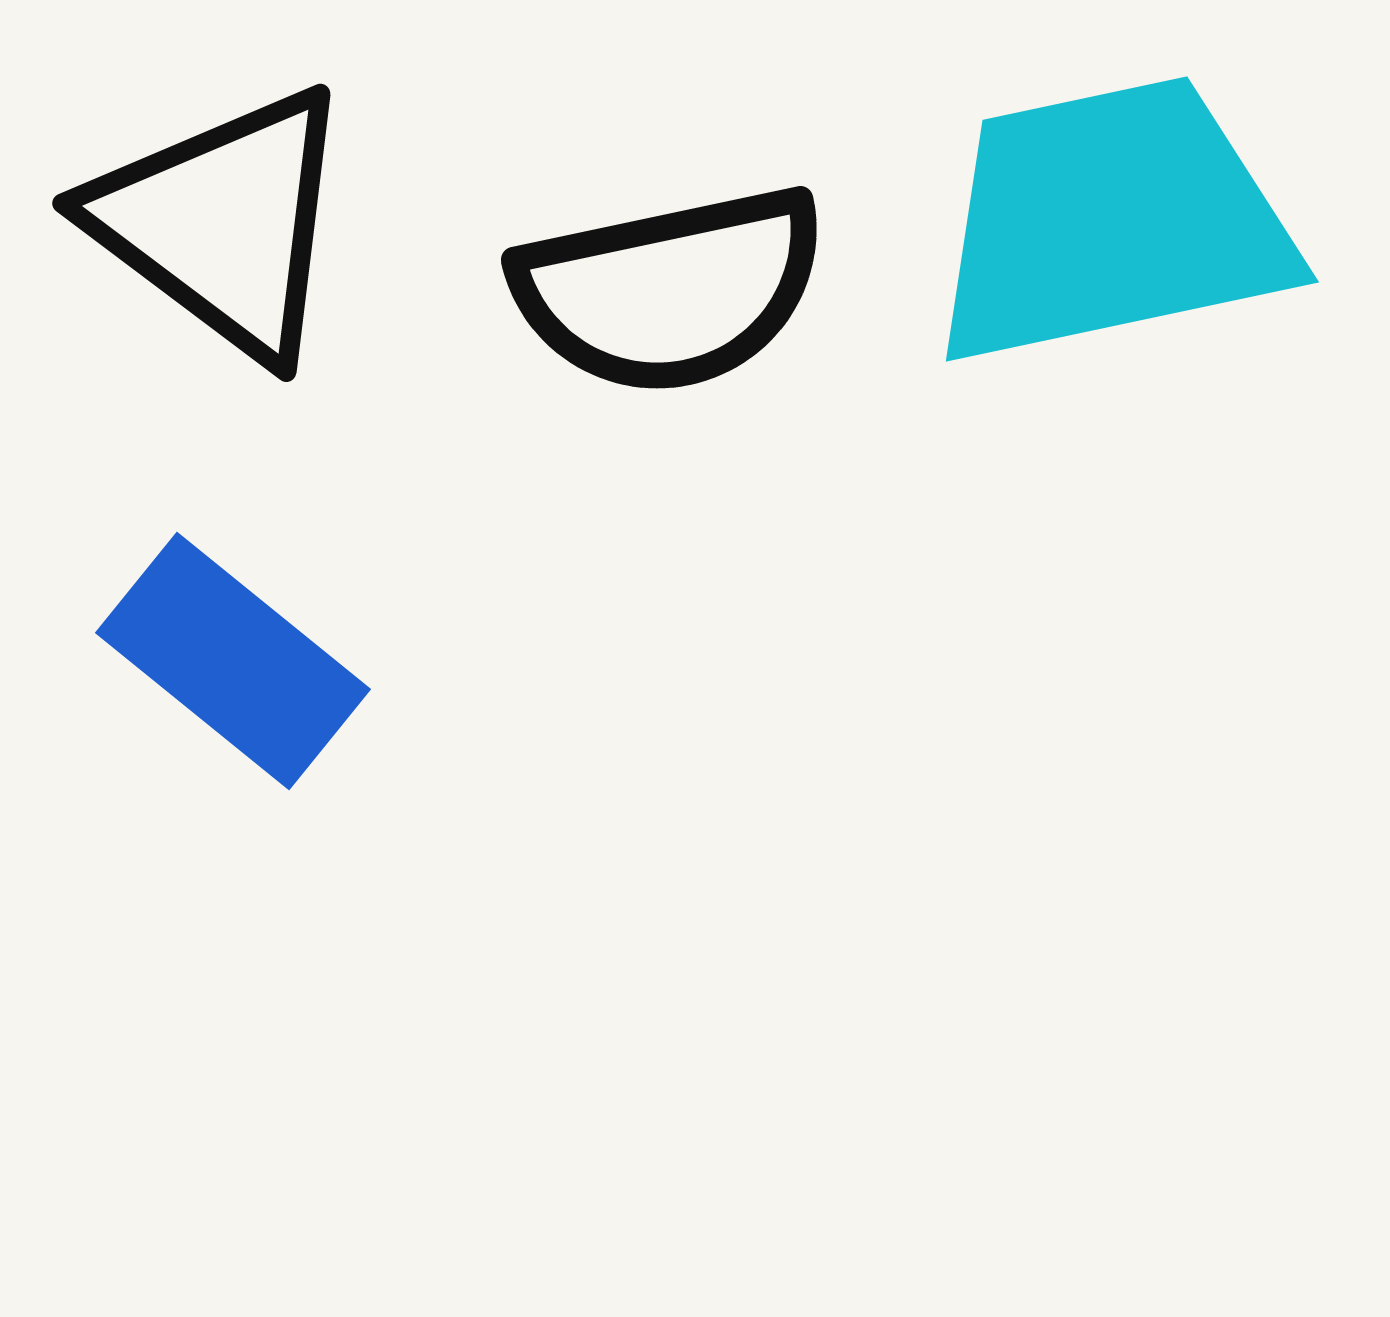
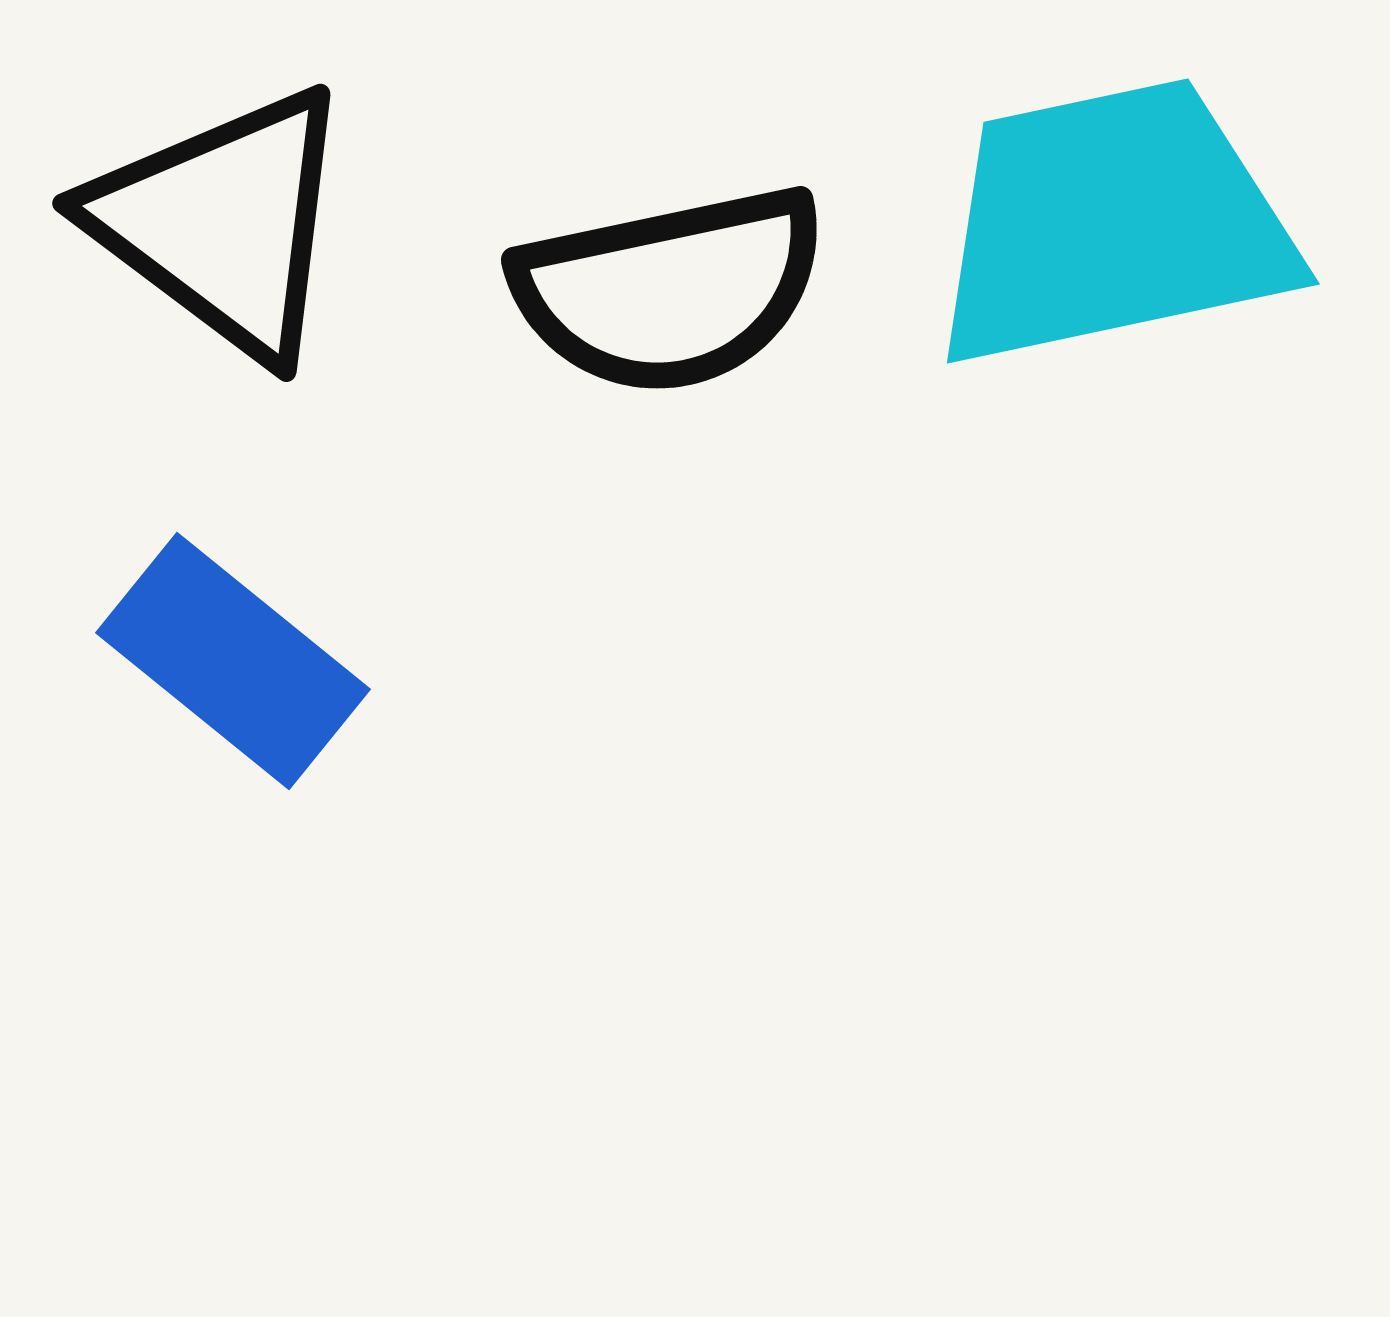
cyan trapezoid: moved 1 px right, 2 px down
